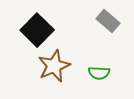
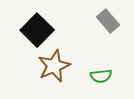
gray rectangle: rotated 10 degrees clockwise
green semicircle: moved 2 px right, 3 px down; rotated 10 degrees counterclockwise
